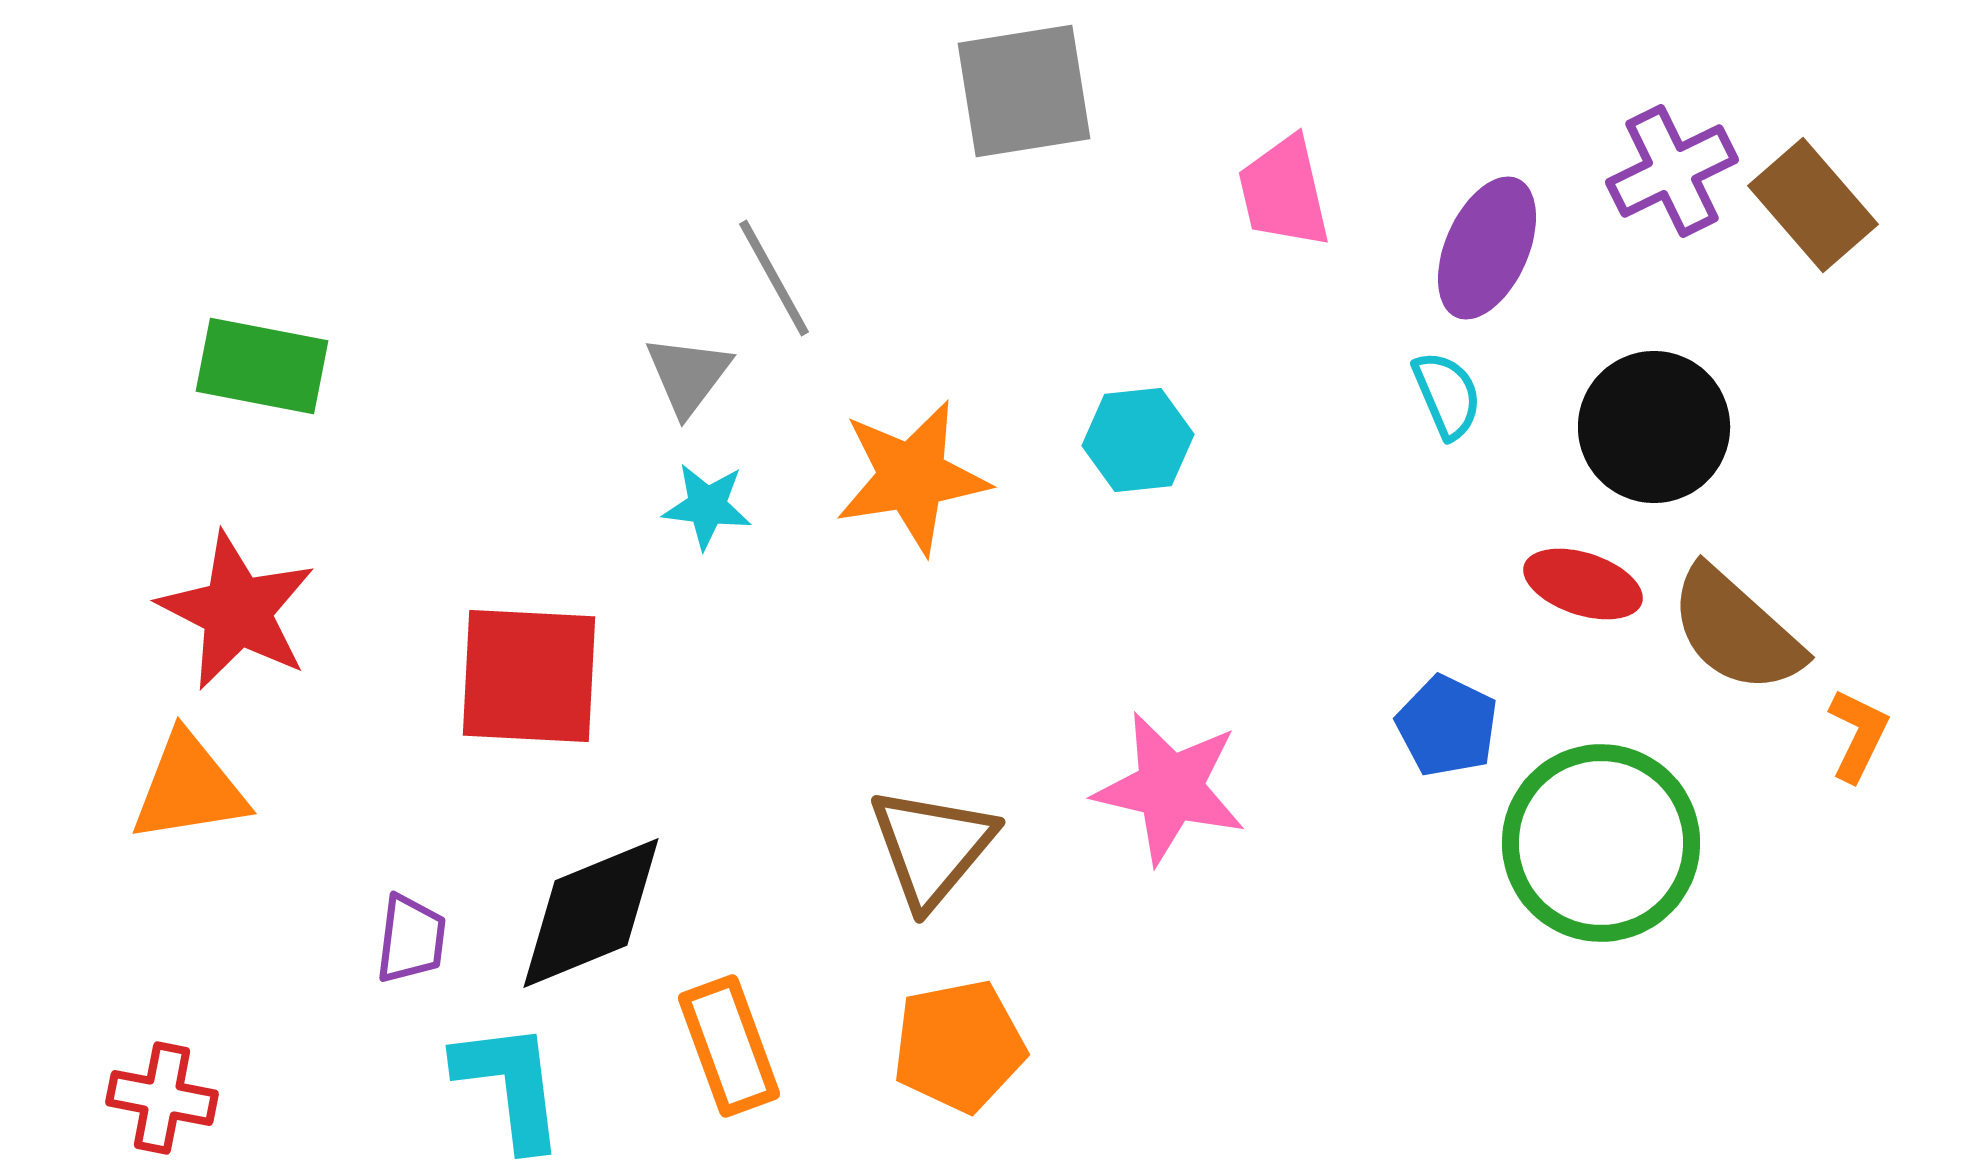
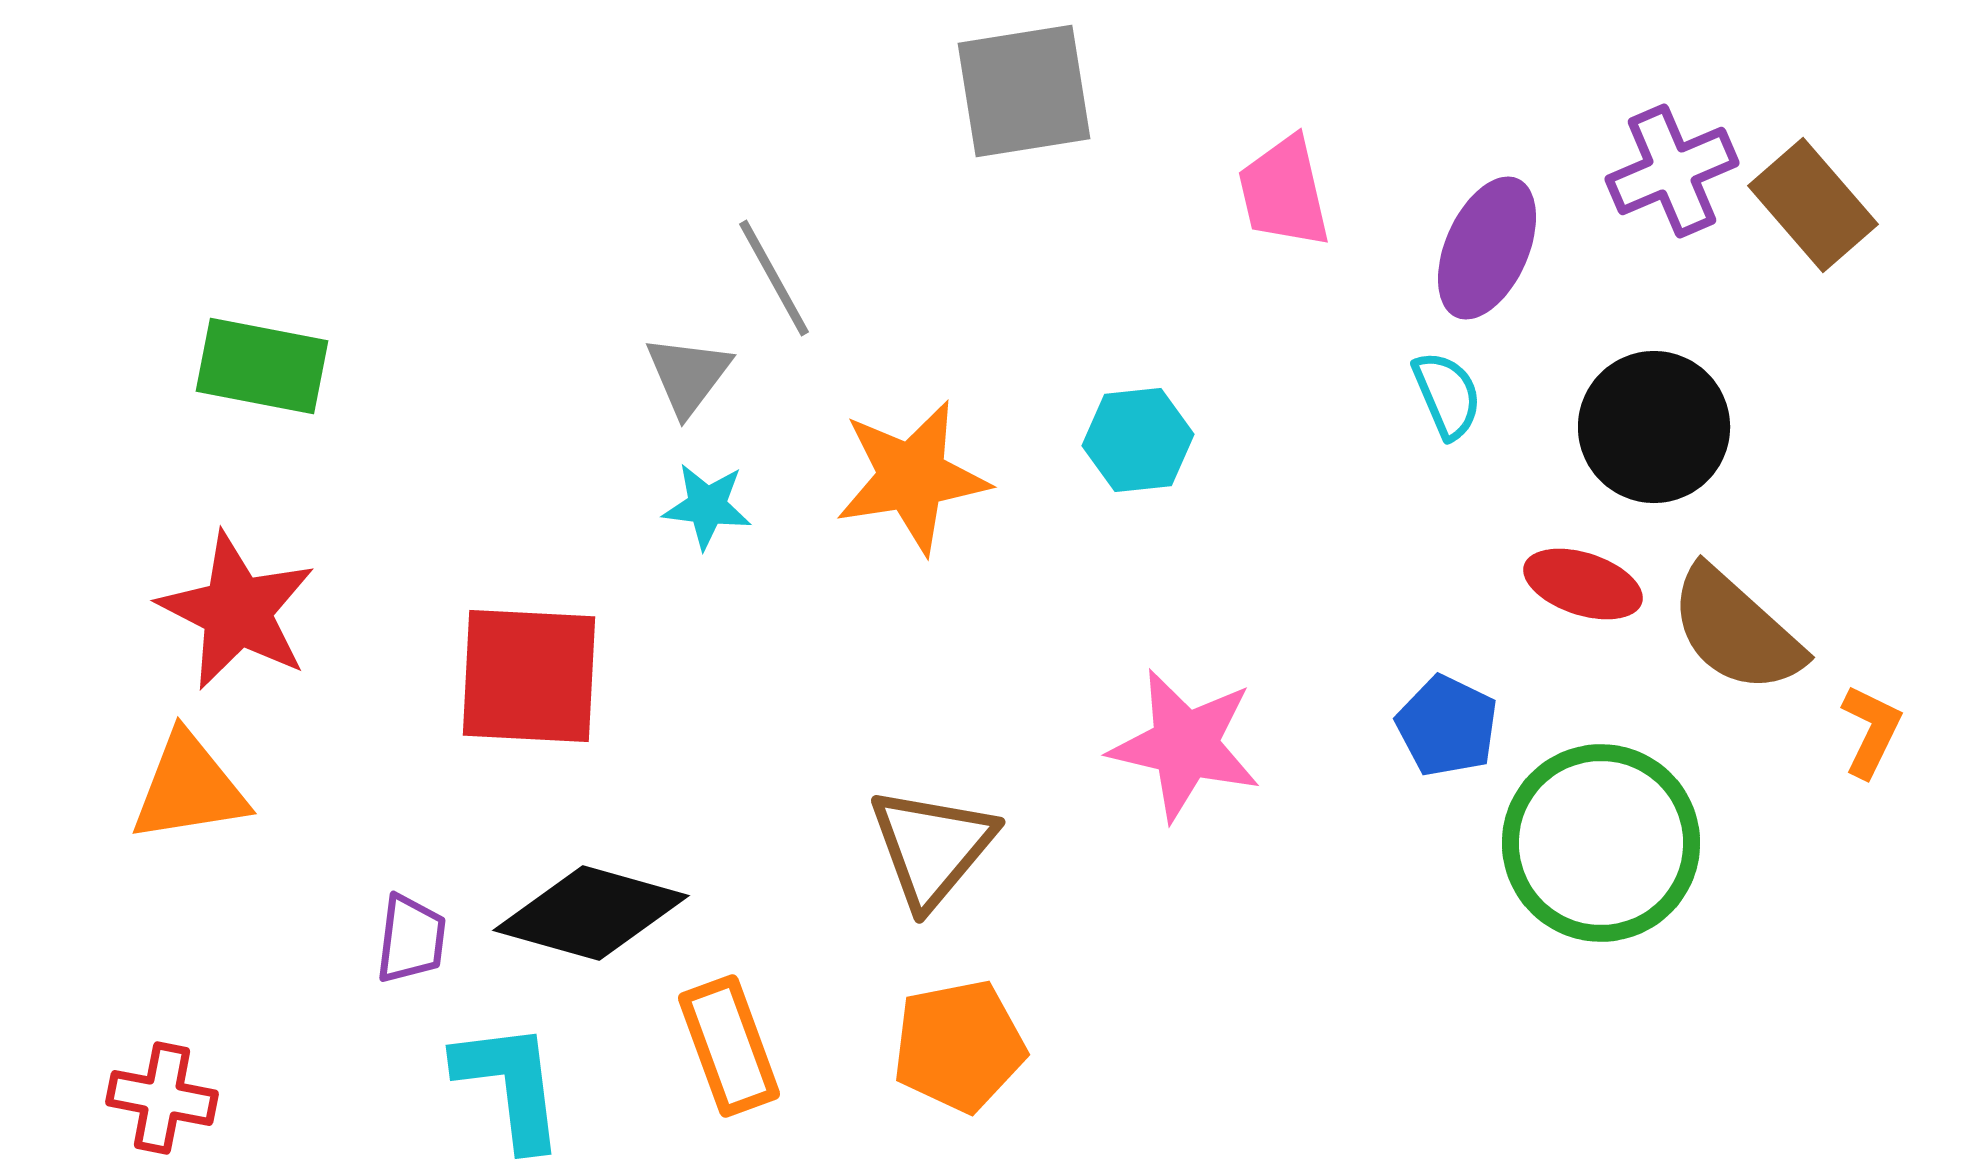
purple cross: rotated 3 degrees clockwise
orange L-shape: moved 13 px right, 4 px up
pink star: moved 15 px right, 43 px up
black diamond: rotated 38 degrees clockwise
